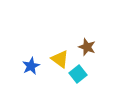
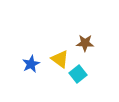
brown star: moved 2 px left, 4 px up; rotated 18 degrees counterclockwise
blue star: moved 2 px up
